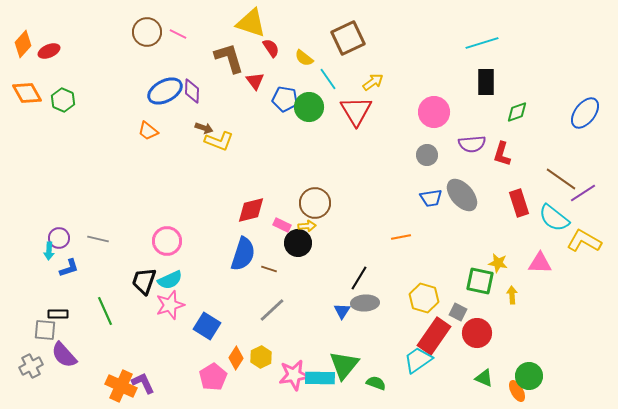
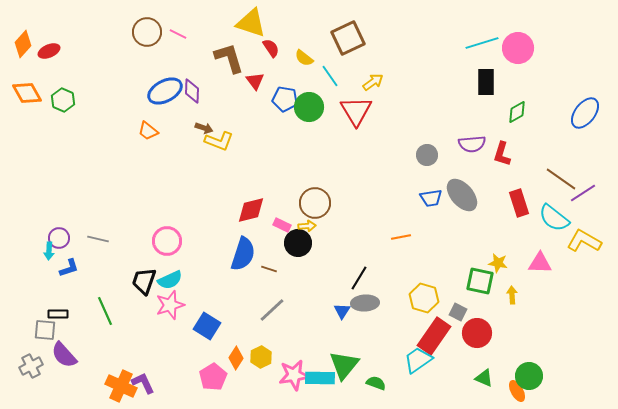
cyan line at (328, 79): moved 2 px right, 3 px up
pink circle at (434, 112): moved 84 px right, 64 px up
green diamond at (517, 112): rotated 10 degrees counterclockwise
